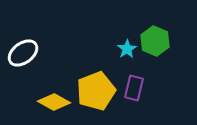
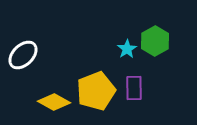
green hexagon: rotated 8 degrees clockwise
white ellipse: moved 2 px down; rotated 8 degrees counterclockwise
purple rectangle: rotated 15 degrees counterclockwise
